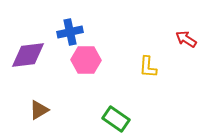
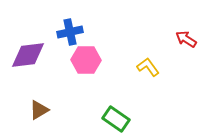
yellow L-shape: rotated 140 degrees clockwise
